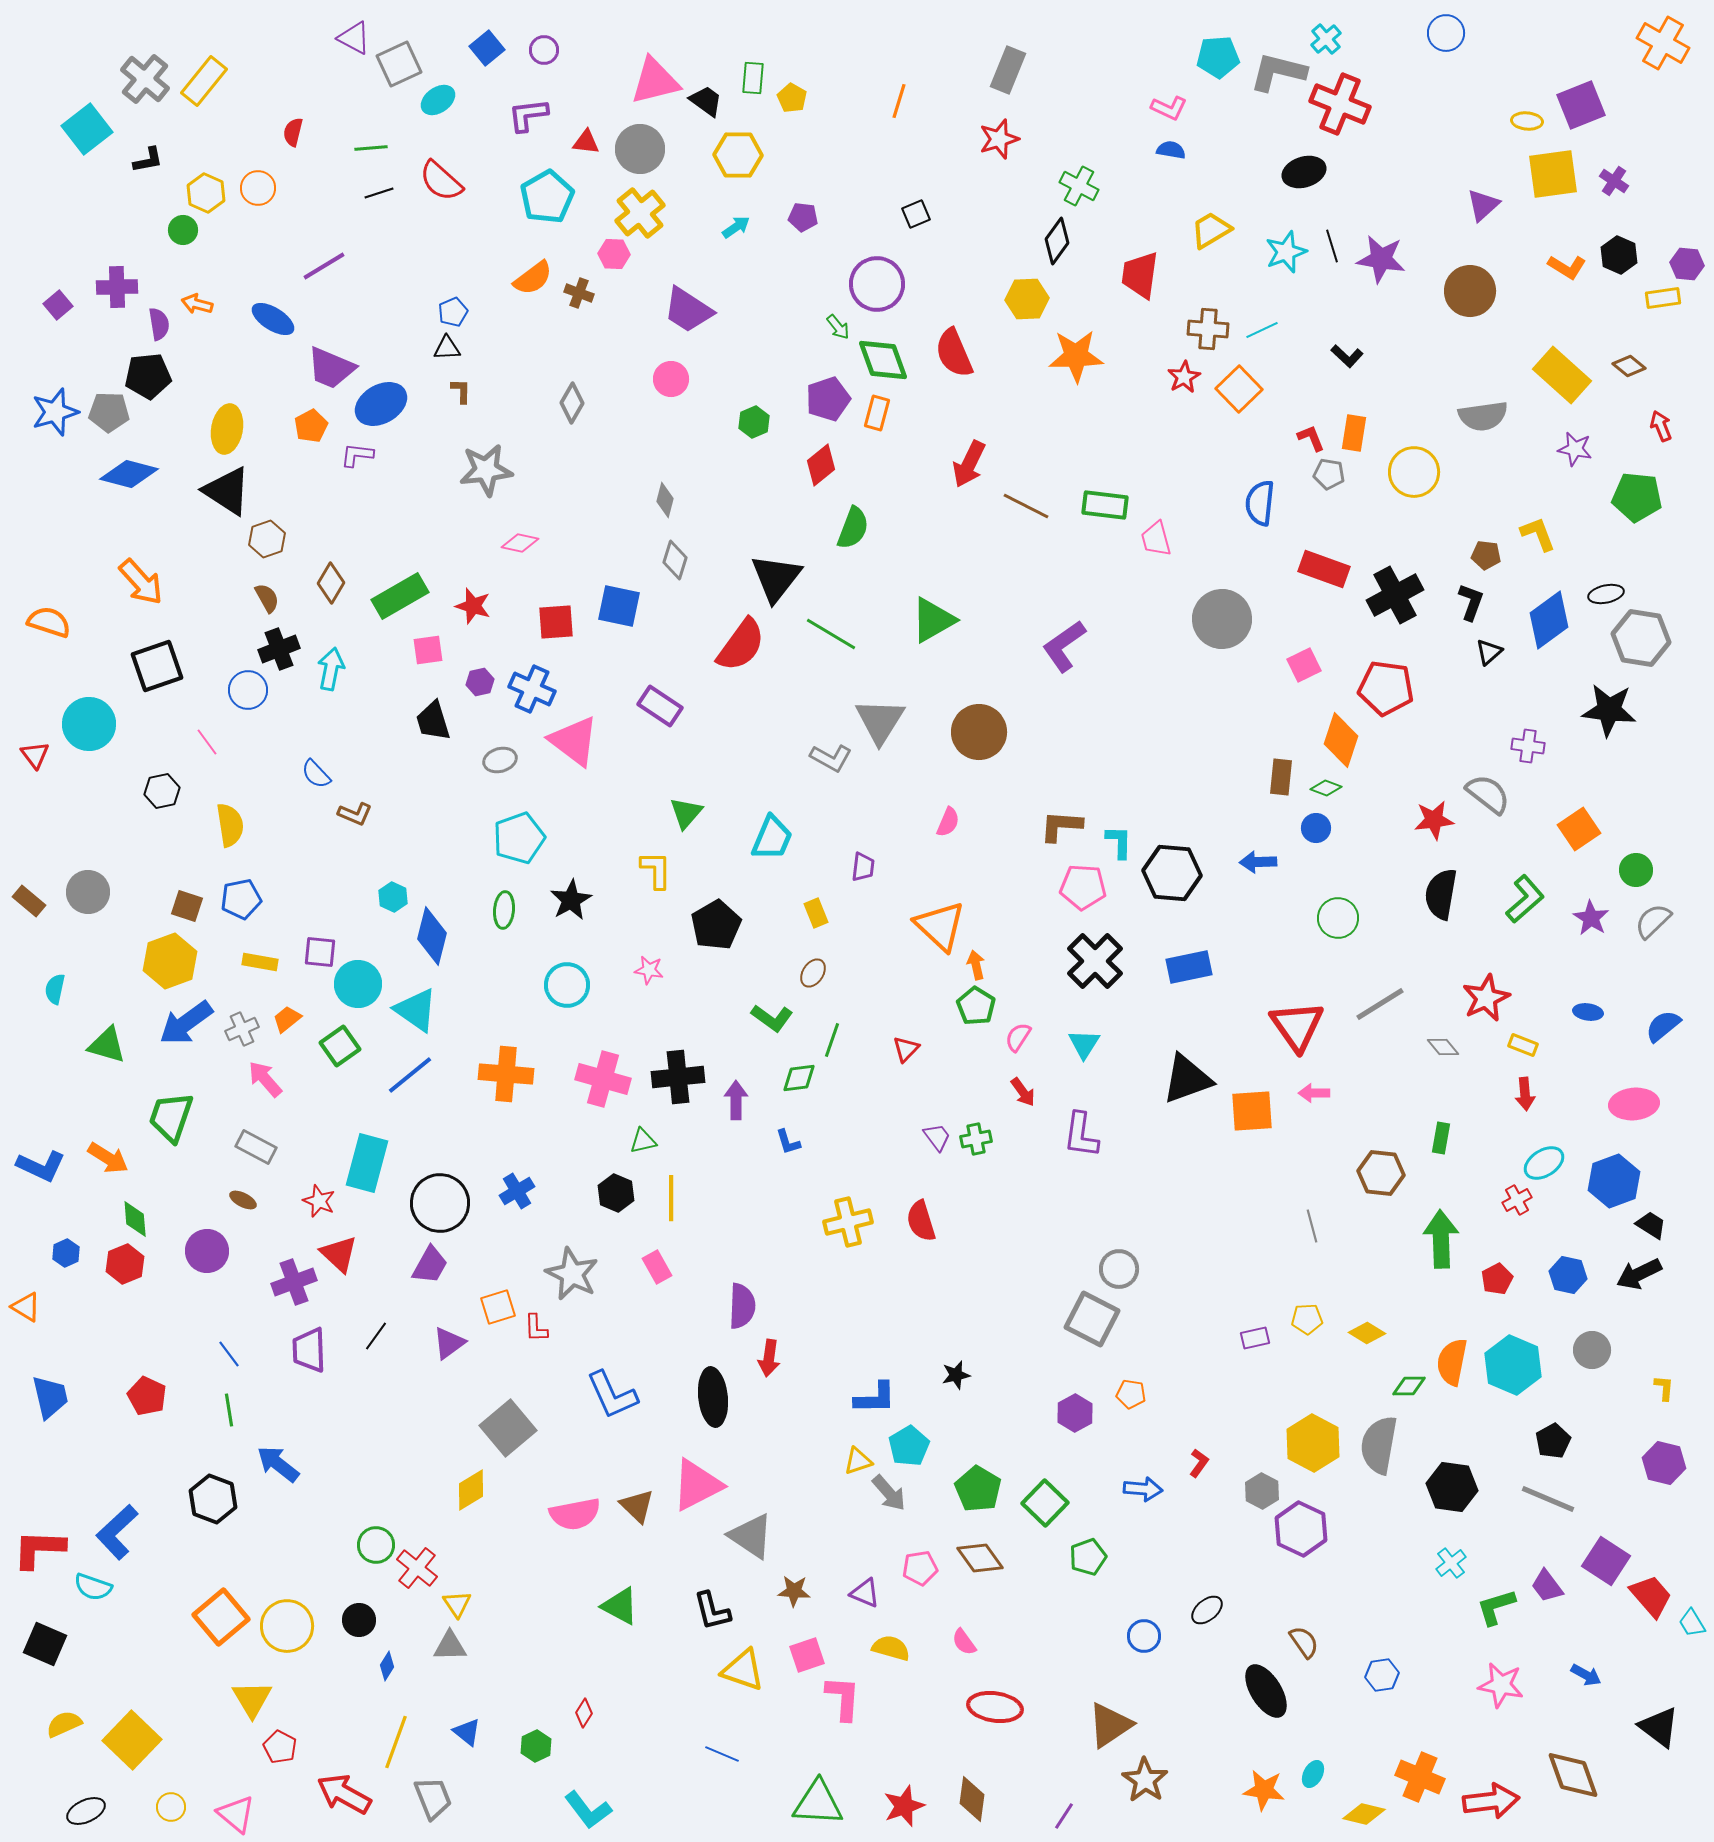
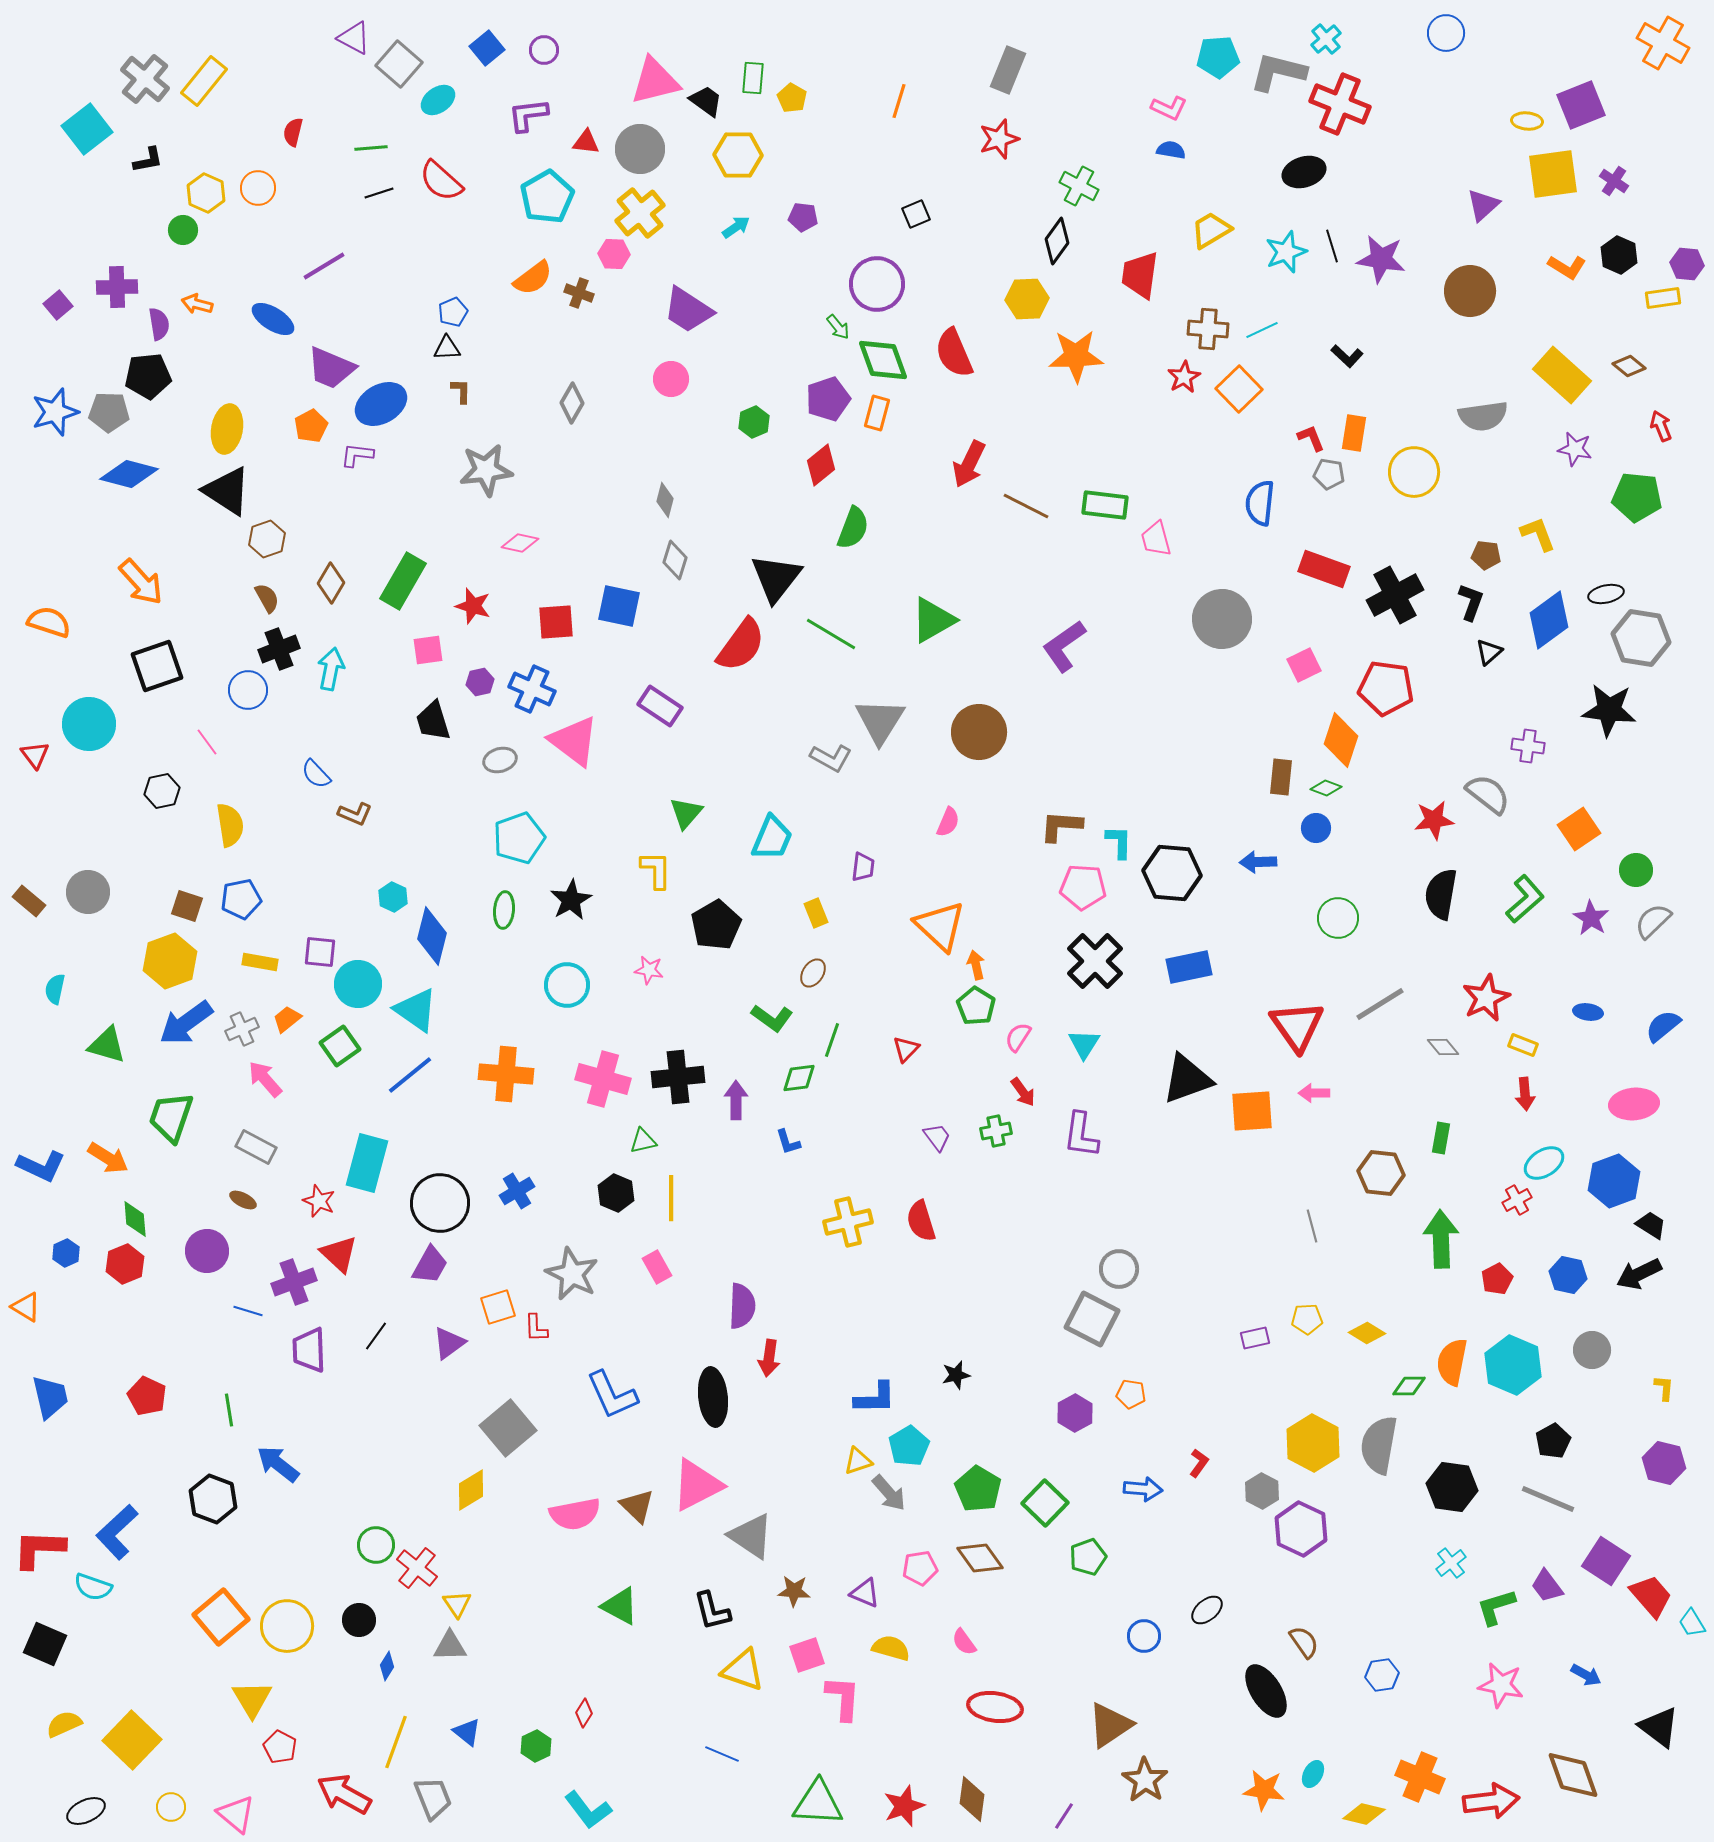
gray square at (399, 64): rotated 24 degrees counterclockwise
green rectangle at (400, 596): moved 3 px right, 15 px up; rotated 30 degrees counterclockwise
green cross at (976, 1139): moved 20 px right, 8 px up
blue line at (229, 1354): moved 19 px right, 43 px up; rotated 36 degrees counterclockwise
